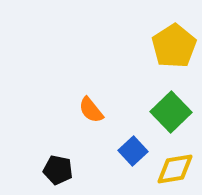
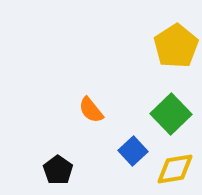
yellow pentagon: moved 2 px right
green square: moved 2 px down
black pentagon: rotated 24 degrees clockwise
